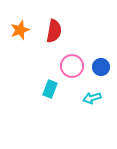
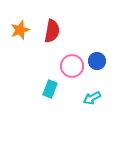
red semicircle: moved 2 px left
blue circle: moved 4 px left, 6 px up
cyan arrow: rotated 12 degrees counterclockwise
